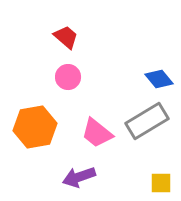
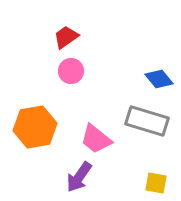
red trapezoid: rotated 76 degrees counterclockwise
pink circle: moved 3 px right, 6 px up
gray rectangle: rotated 48 degrees clockwise
pink trapezoid: moved 1 px left, 6 px down
purple arrow: rotated 36 degrees counterclockwise
yellow square: moved 5 px left; rotated 10 degrees clockwise
